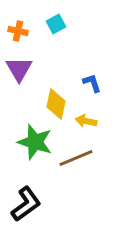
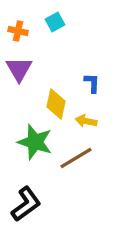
cyan square: moved 1 px left, 2 px up
blue L-shape: rotated 20 degrees clockwise
brown line: rotated 8 degrees counterclockwise
